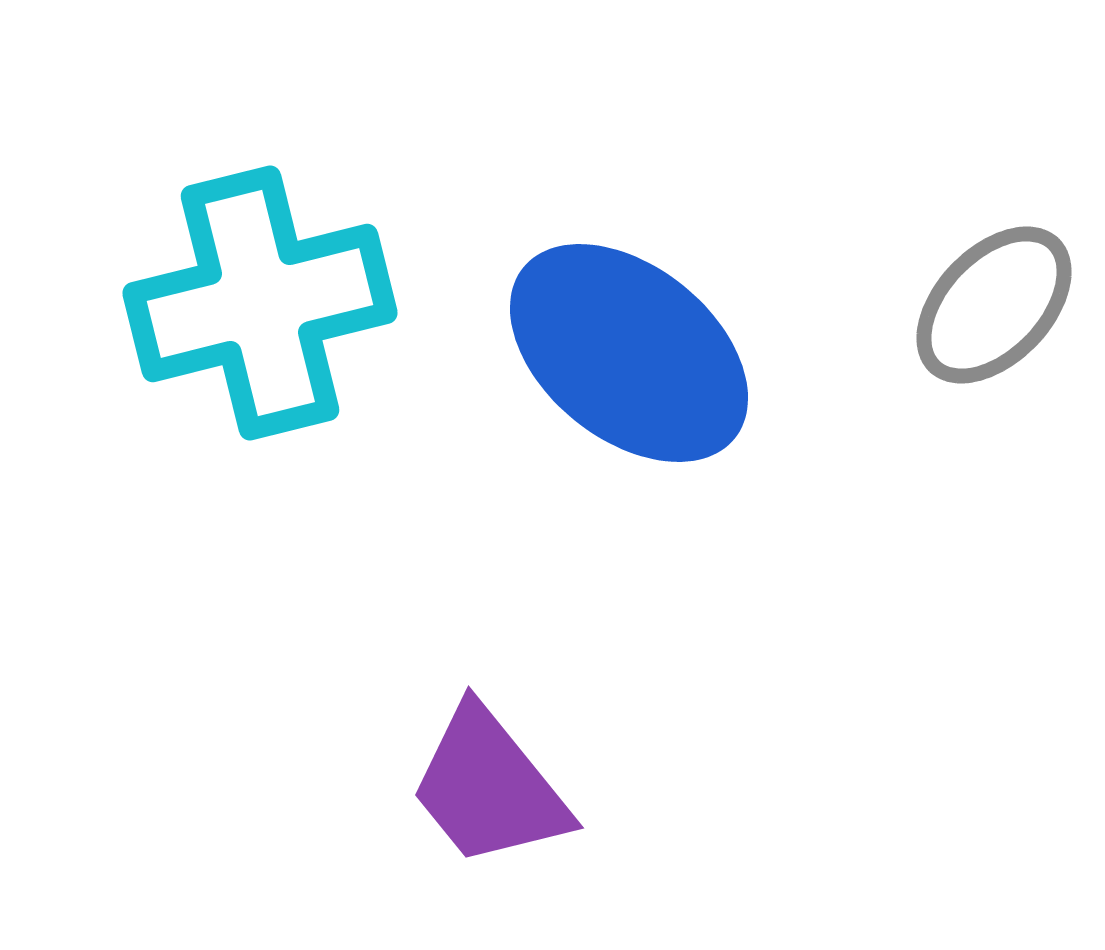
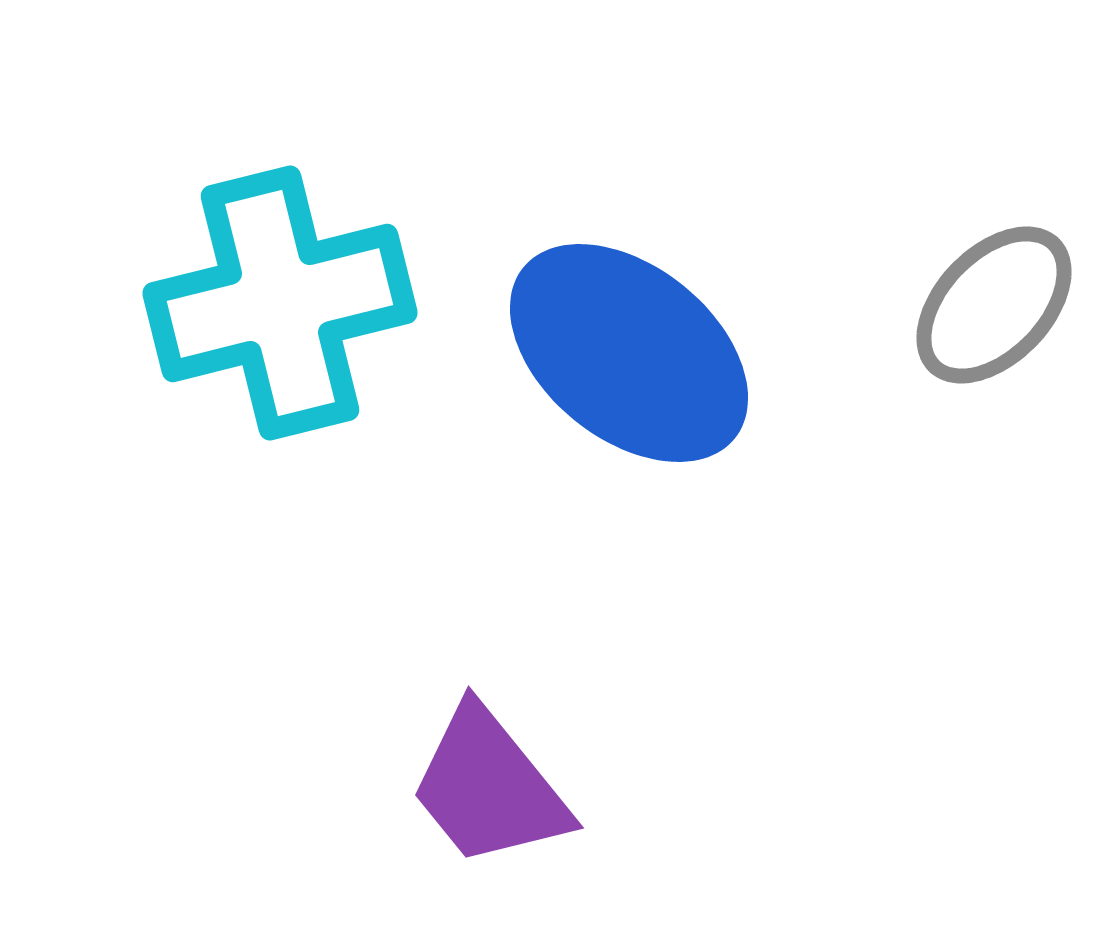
cyan cross: moved 20 px right
